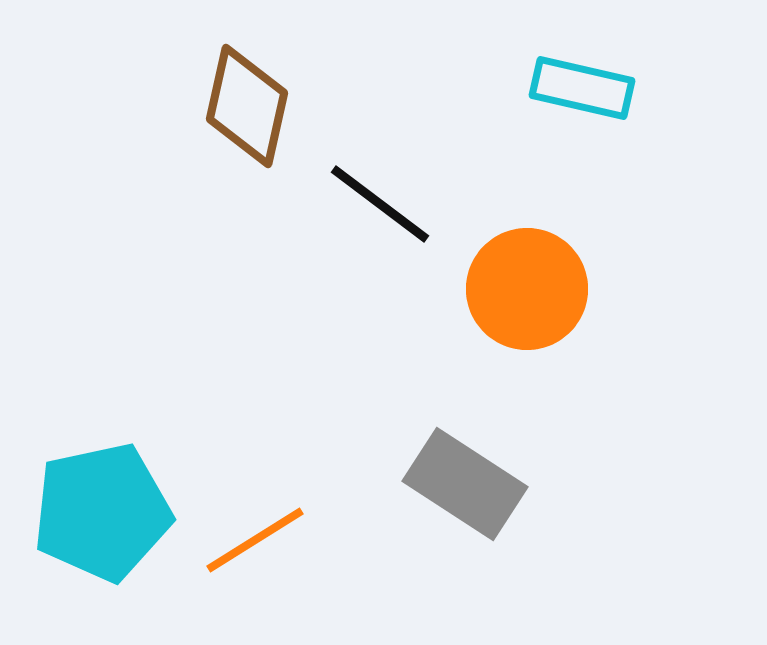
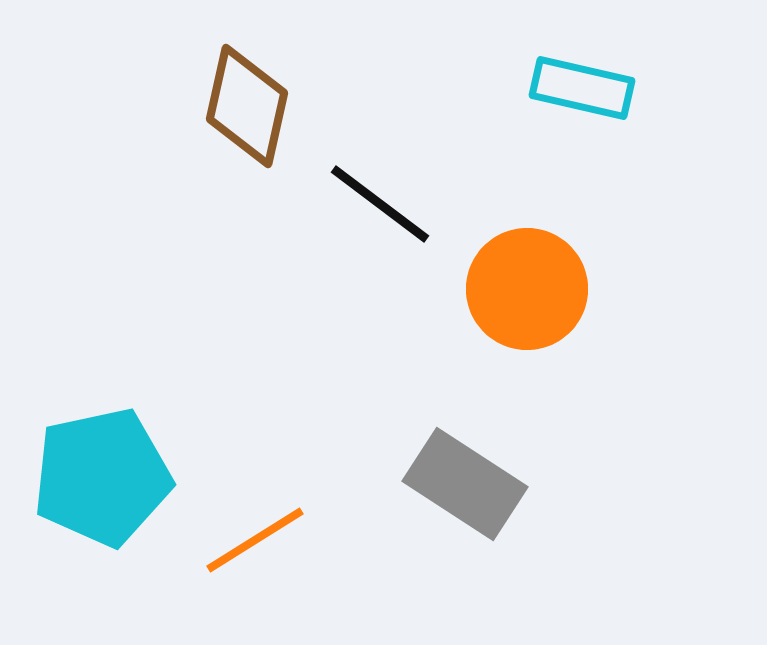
cyan pentagon: moved 35 px up
